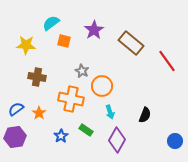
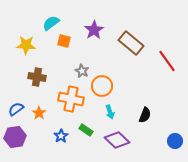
purple diamond: rotated 75 degrees counterclockwise
